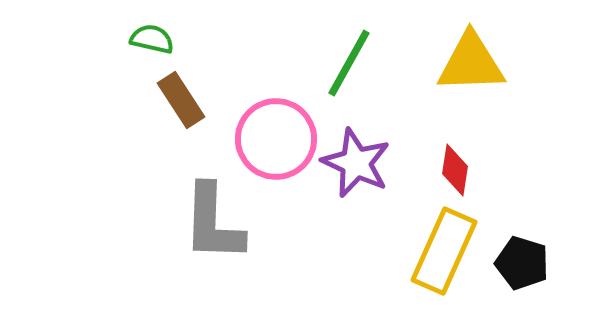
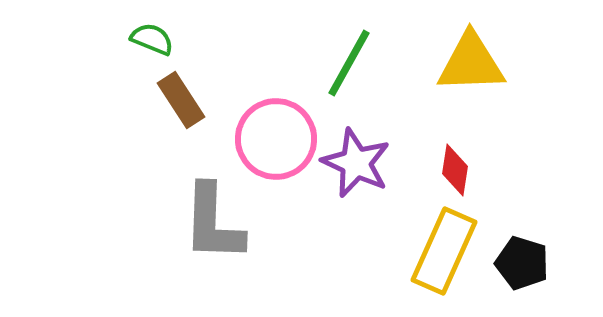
green semicircle: rotated 9 degrees clockwise
